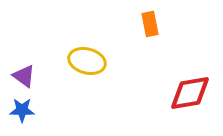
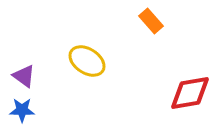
orange rectangle: moved 1 px right, 3 px up; rotated 30 degrees counterclockwise
yellow ellipse: rotated 18 degrees clockwise
